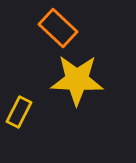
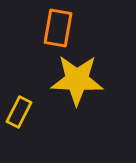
orange rectangle: rotated 57 degrees clockwise
